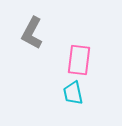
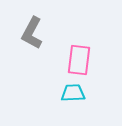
cyan trapezoid: rotated 100 degrees clockwise
